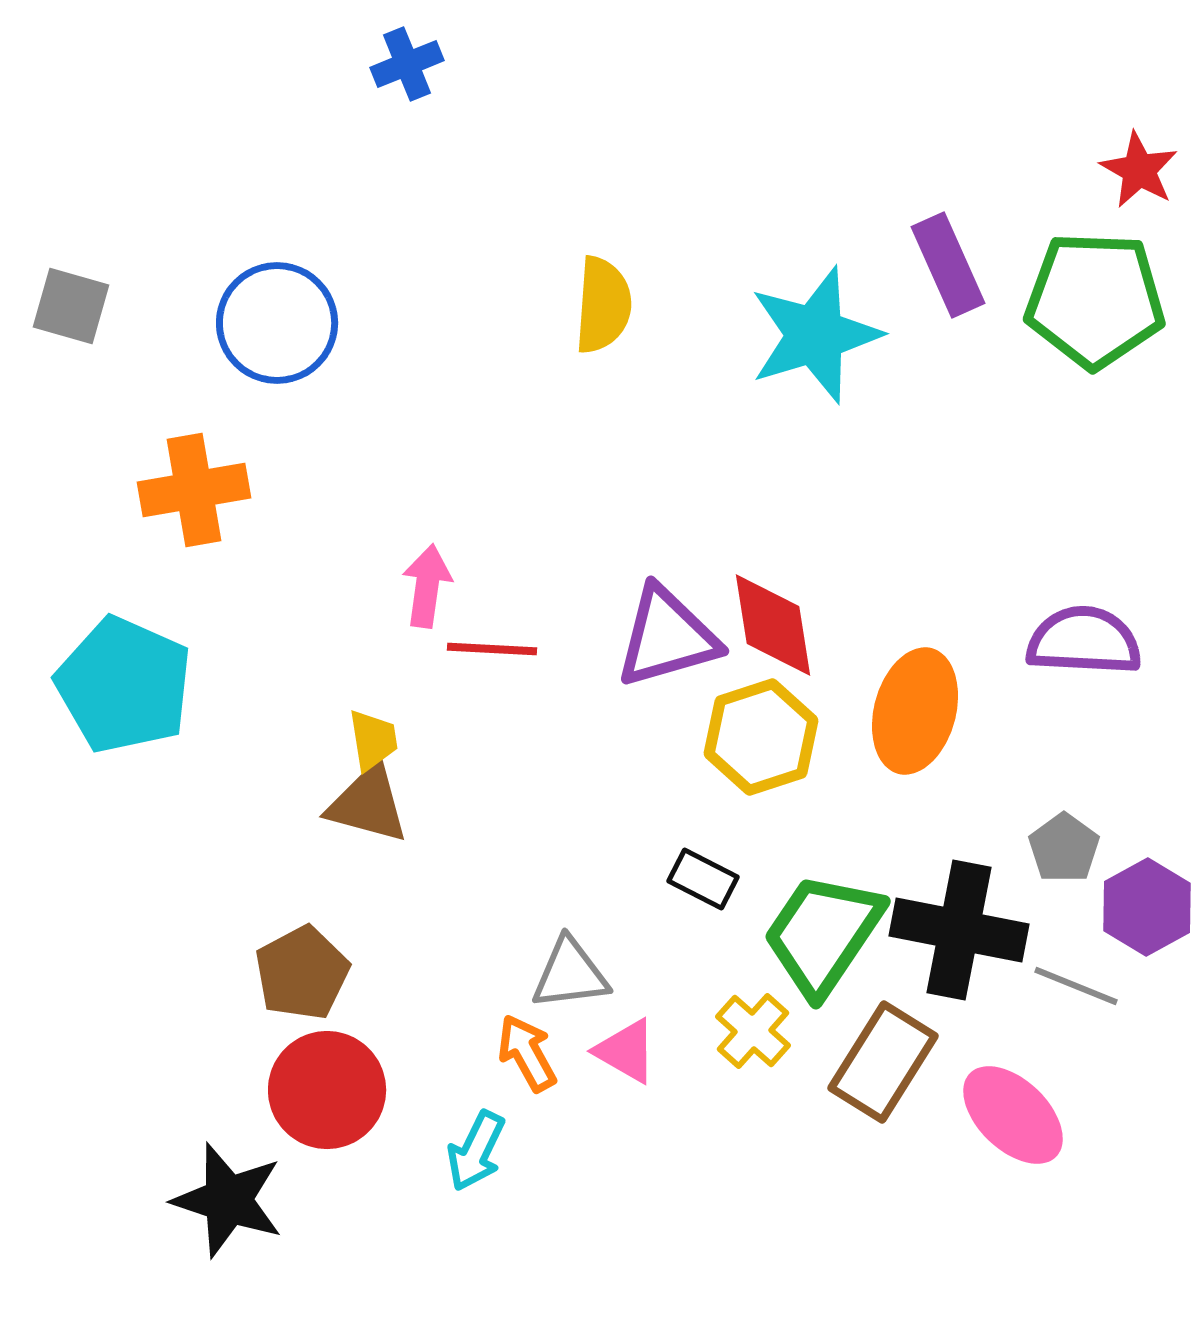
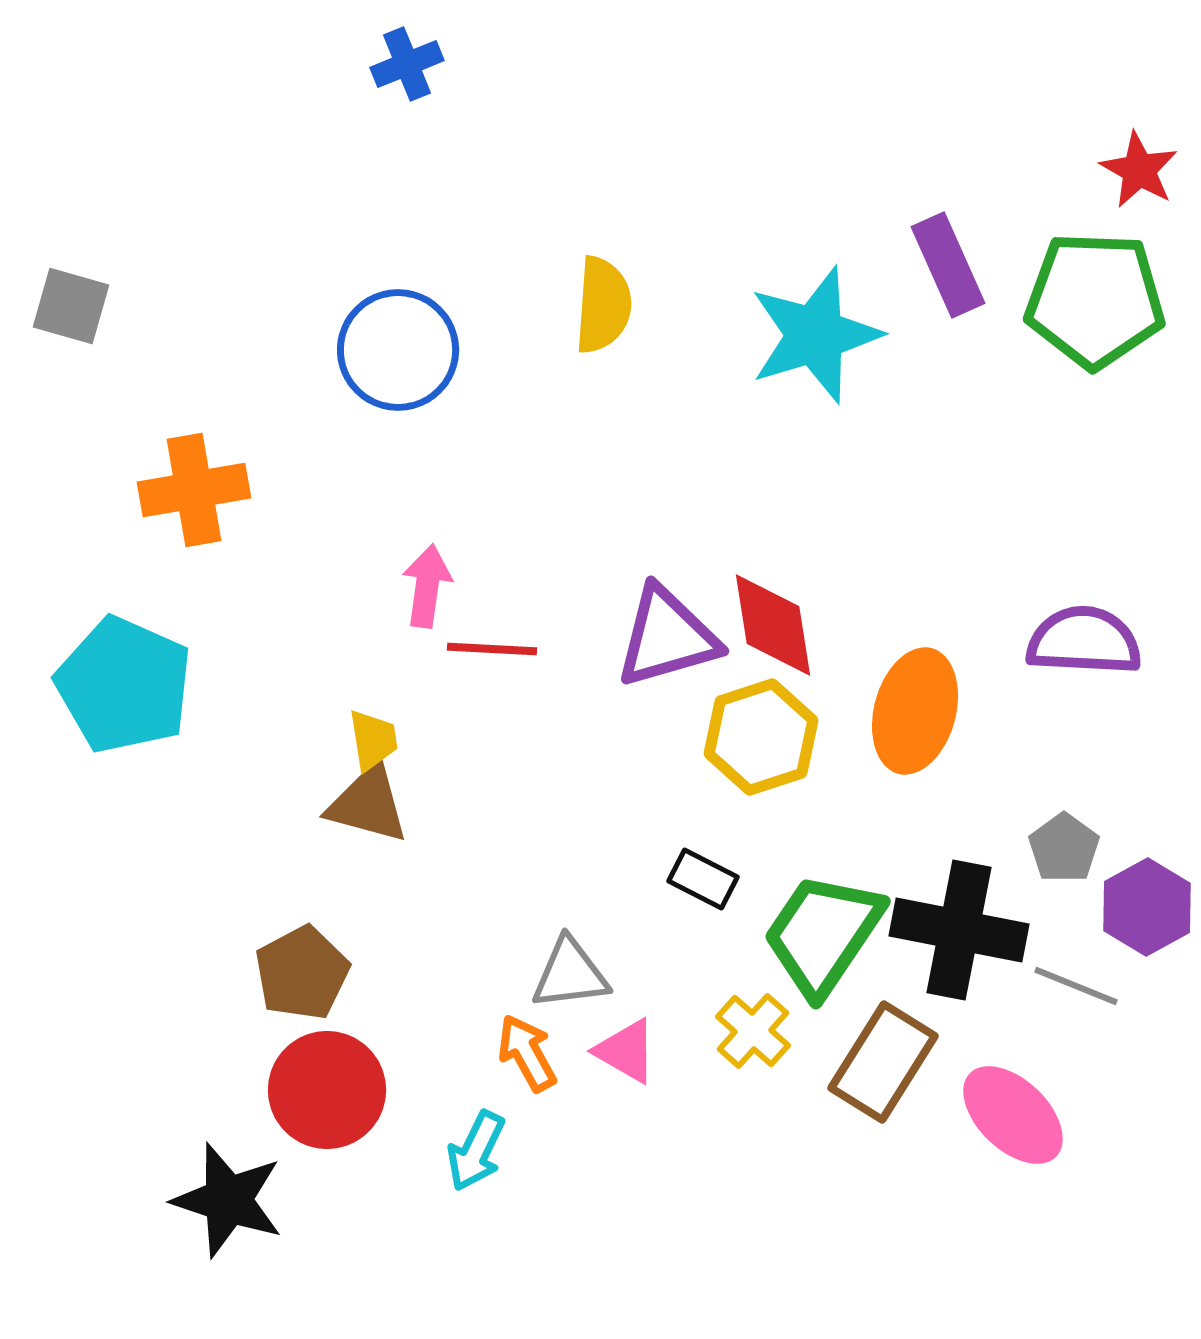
blue circle: moved 121 px right, 27 px down
